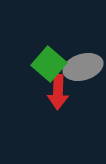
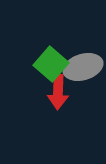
green square: moved 2 px right
